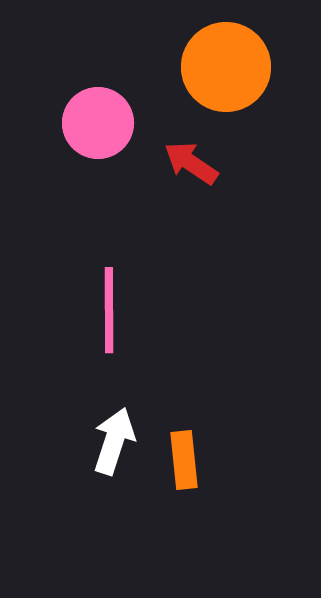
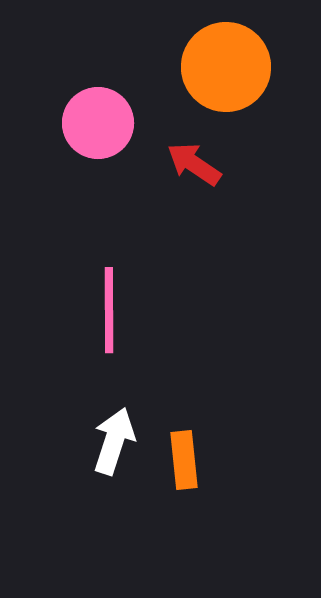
red arrow: moved 3 px right, 1 px down
